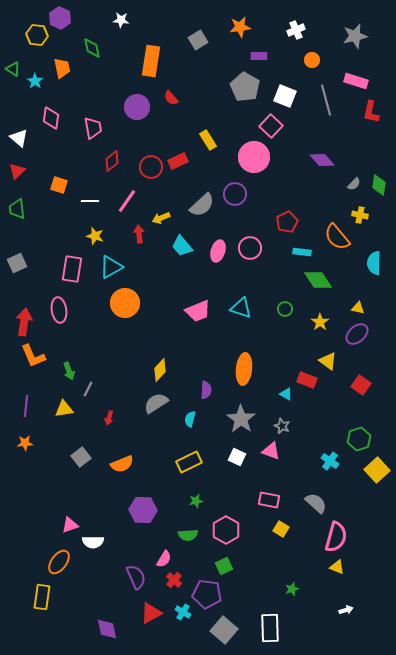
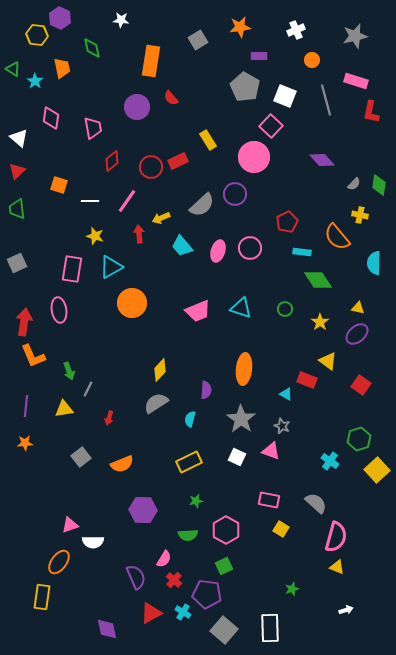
orange circle at (125, 303): moved 7 px right
